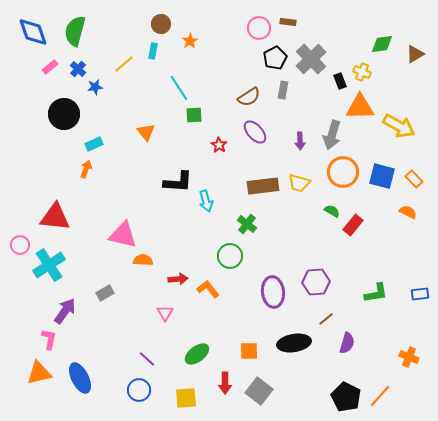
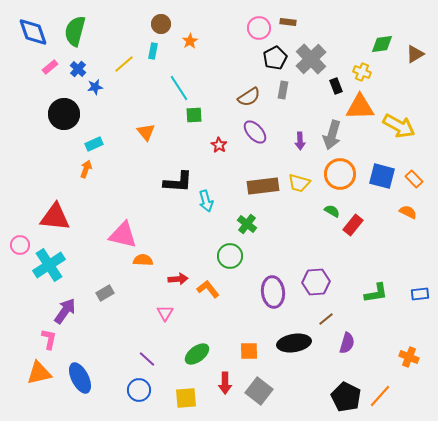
black rectangle at (340, 81): moved 4 px left, 5 px down
orange circle at (343, 172): moved 3 px left, 2 px down
